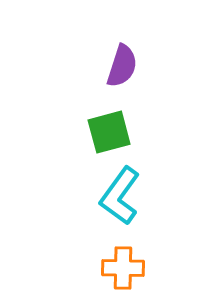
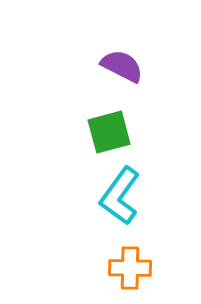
purple semicircle: rotated 81 degrees counterclockwise
orange cross: moved 7 px right
